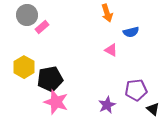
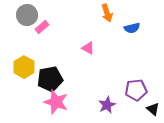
blue semicircle: moved 1 px right, 4 px up
pink triangle: moved 23 px left, 2 px up
